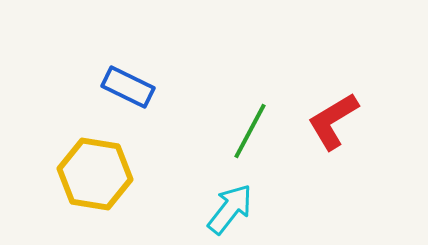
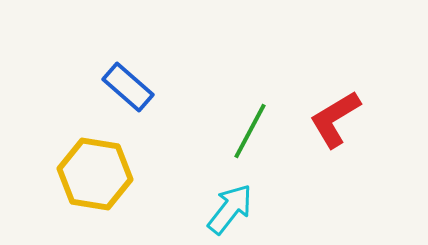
blue rectangle: rotated 15 degrees clockwise
red L-shape: moved 2 px right, 2 px up
